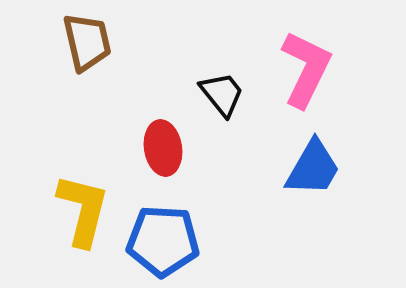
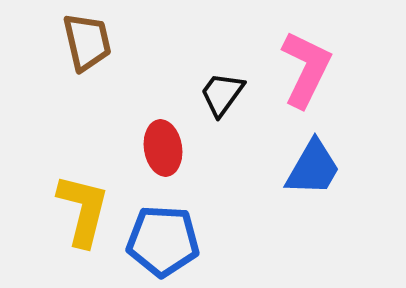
black trapezoid: rotated 105 degrees counterclockwise
